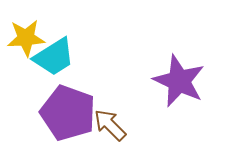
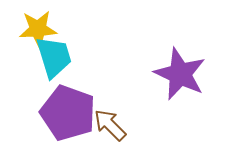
yellow star: moved 12 px right, 9 px up
cyan trapezoid: rotated 75 degrees counterclockwise
purple star: moved 1 px right, 7 px up
